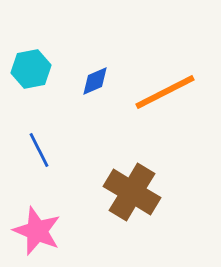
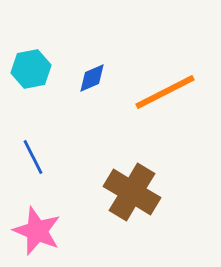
blue diamond: moved 3 px left, 3 px up
blue line: moved 6 px left, 7 px down
